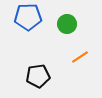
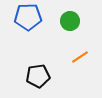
green circle: moved 3 px right, 3 px up
